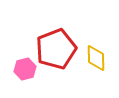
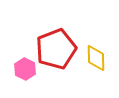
pink hexagon: rotated 20 degrees counterclockwise
